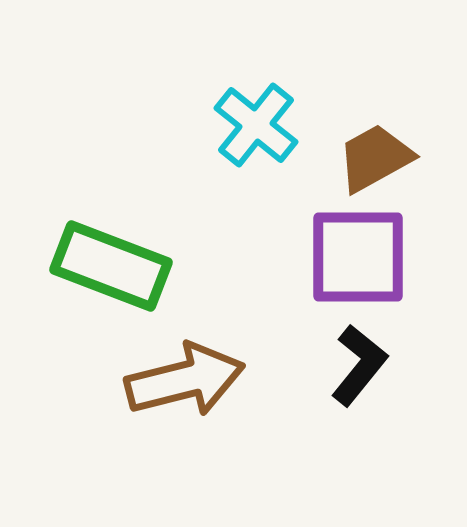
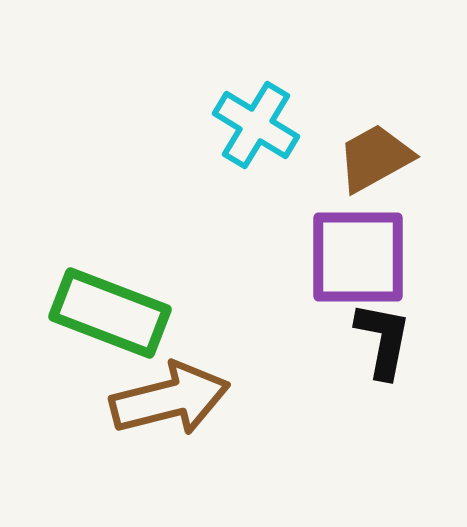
cyan cross: rotated 8 degrees counterclockwise
green rectangle: moved 1 px left, 47 px down
black L-shape: moved 24 px right, 25 px up; rotated 28 degrees counterclockwise
brown arrow: moved 15 px left, 19 px down
